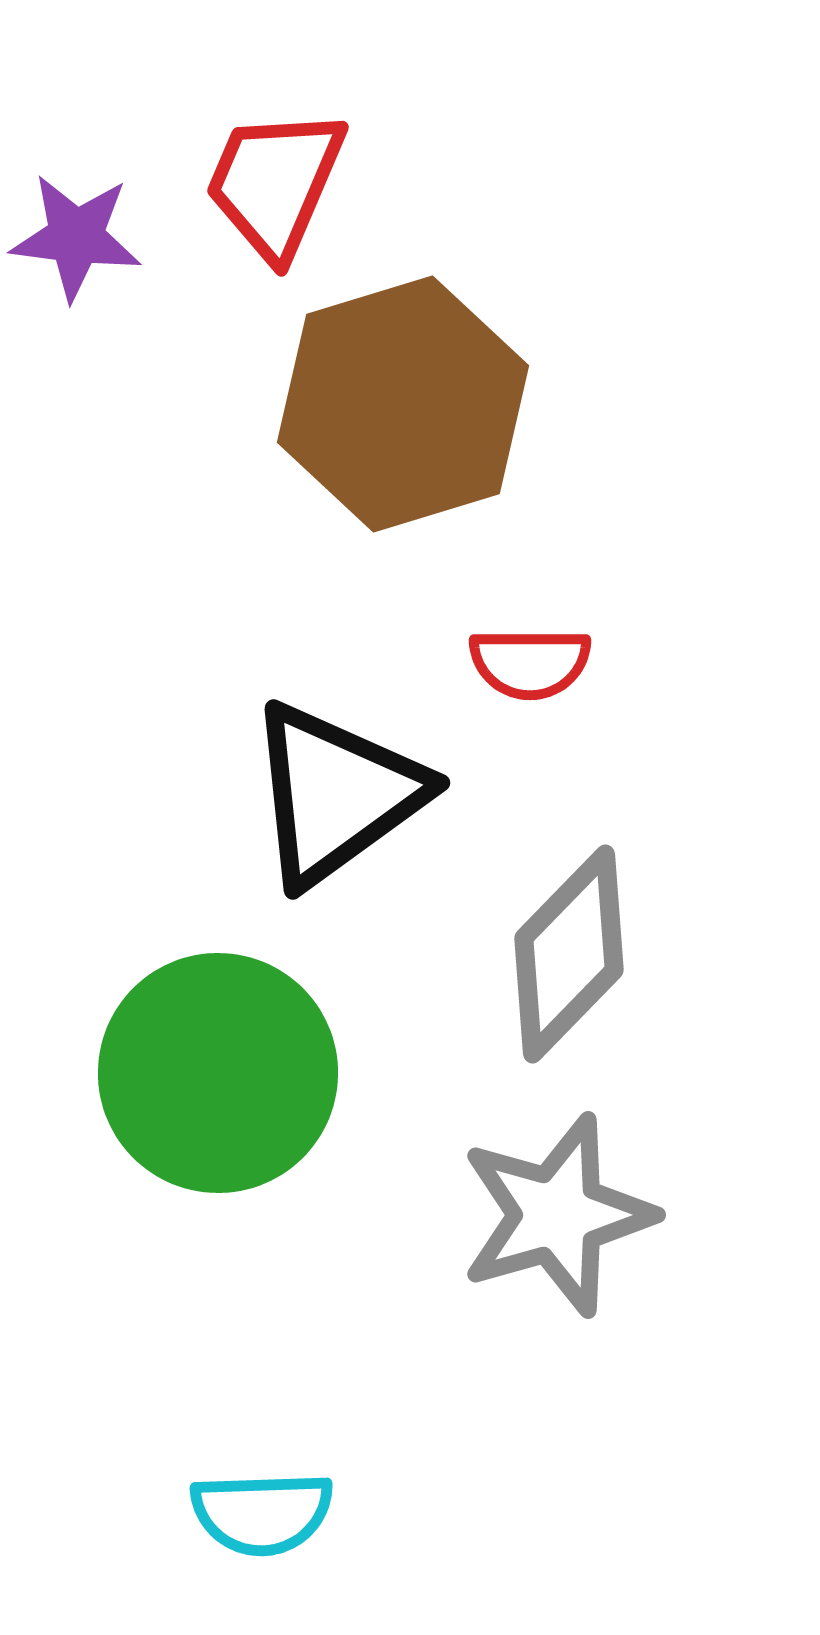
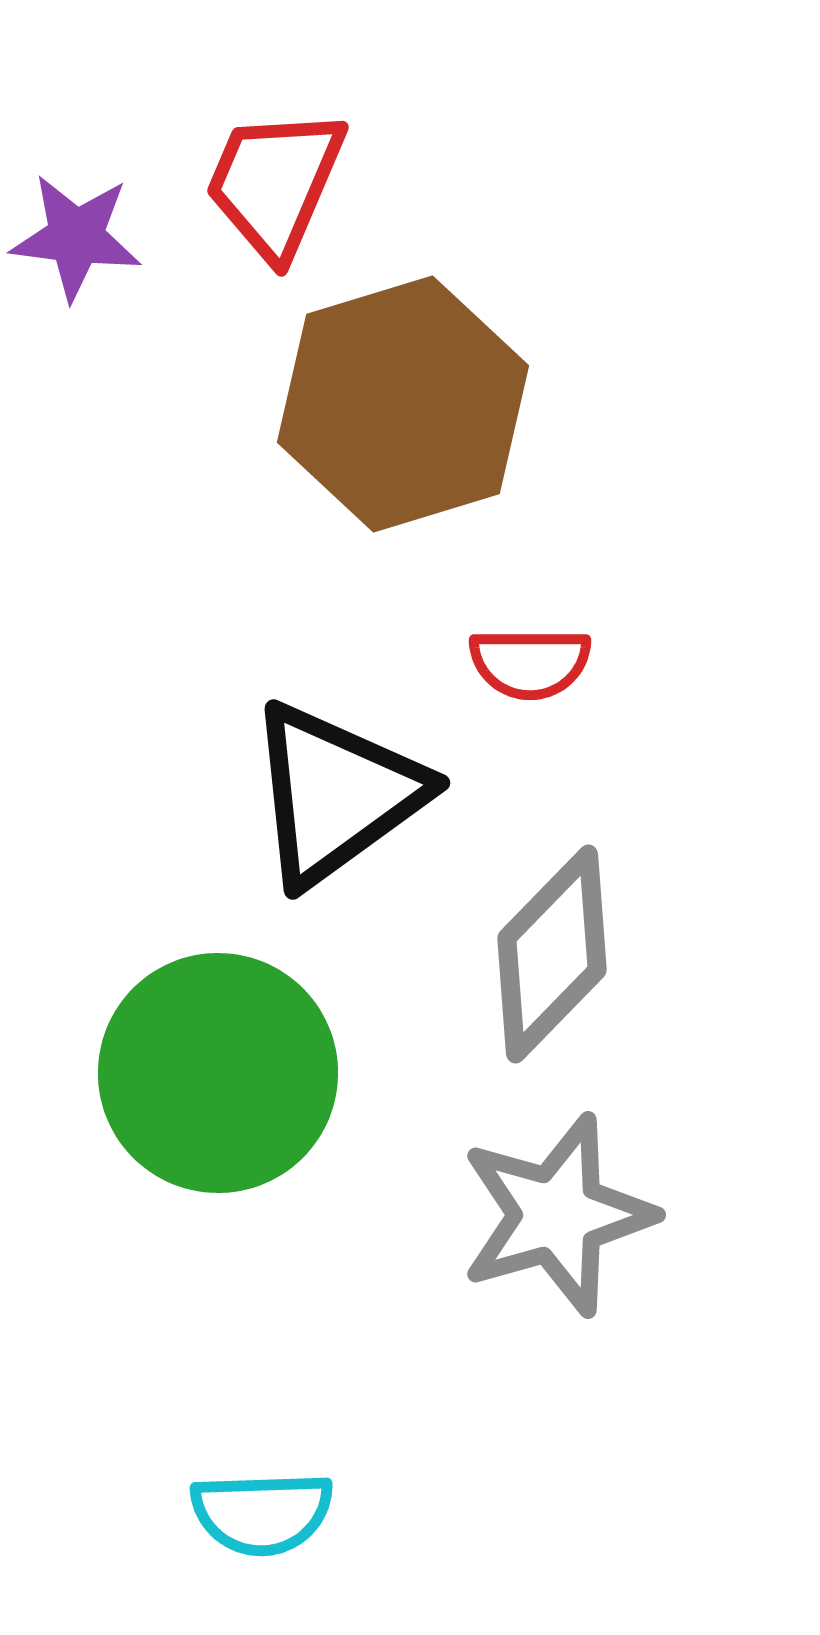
gray diamond: moved 17 px left
